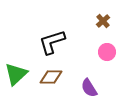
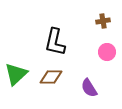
brown cross: rotated 32 degrees clockwise
black L-shape: moved 3 px right; rotated 60 degrees counterclockwise
